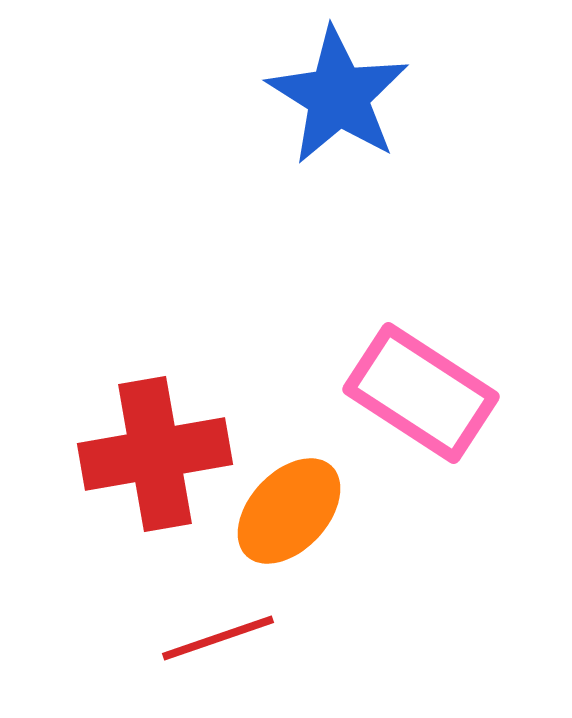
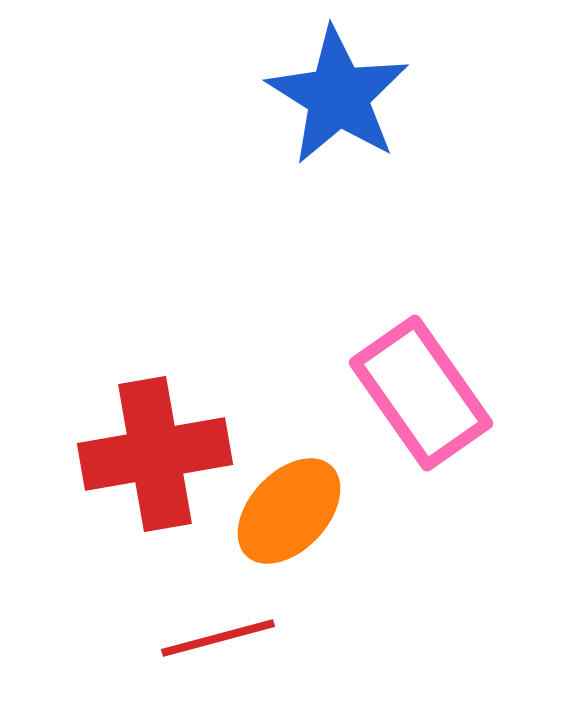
pink rectangle: rotated 22 degrees clockwise
red line: rotated 4 degrees clockwise
